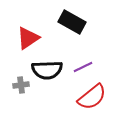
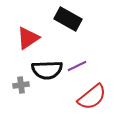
black rectangle: moved 4 px left, 3 px up
purple line: moved 6 px left, 1 px up
